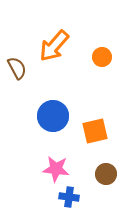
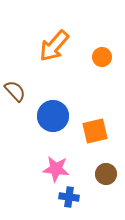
brown semicircle: moved 2 px left, 23 px down; rotated 15 degrees counterclockwise
